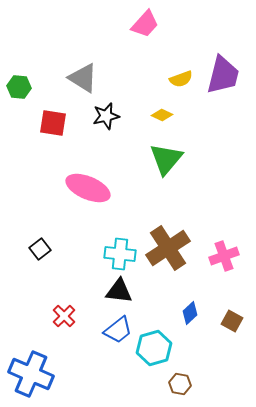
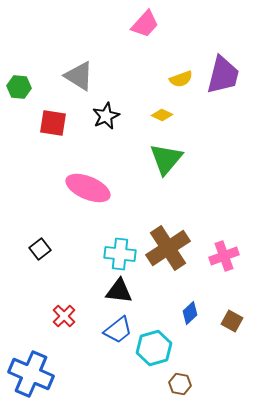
gray triangle: moved 4 px left, 2 px up
black star: rotated 12 degrees counterclockwise
